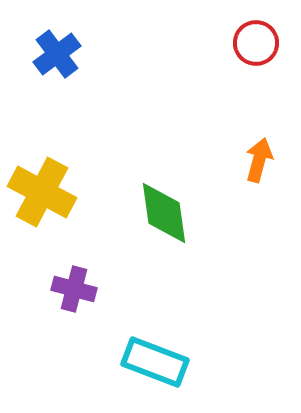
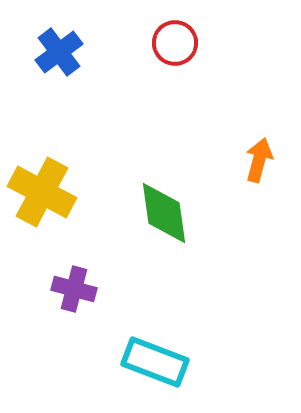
red circle: moved 81 px left
blue cross: moved 2 px right, 2 px up
